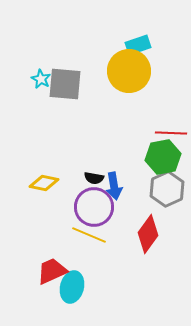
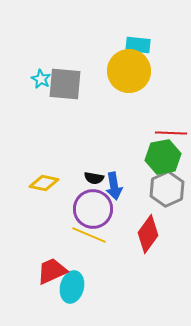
cyan rectangle: rotated 25 degrees clockwise
purple circle: moved 1 px left, 2 px down
